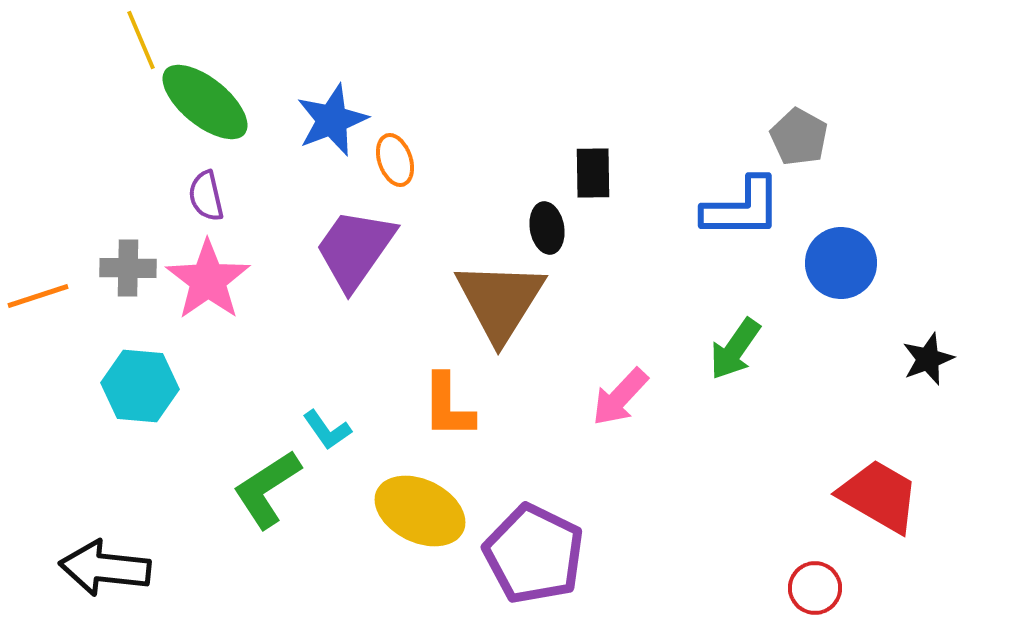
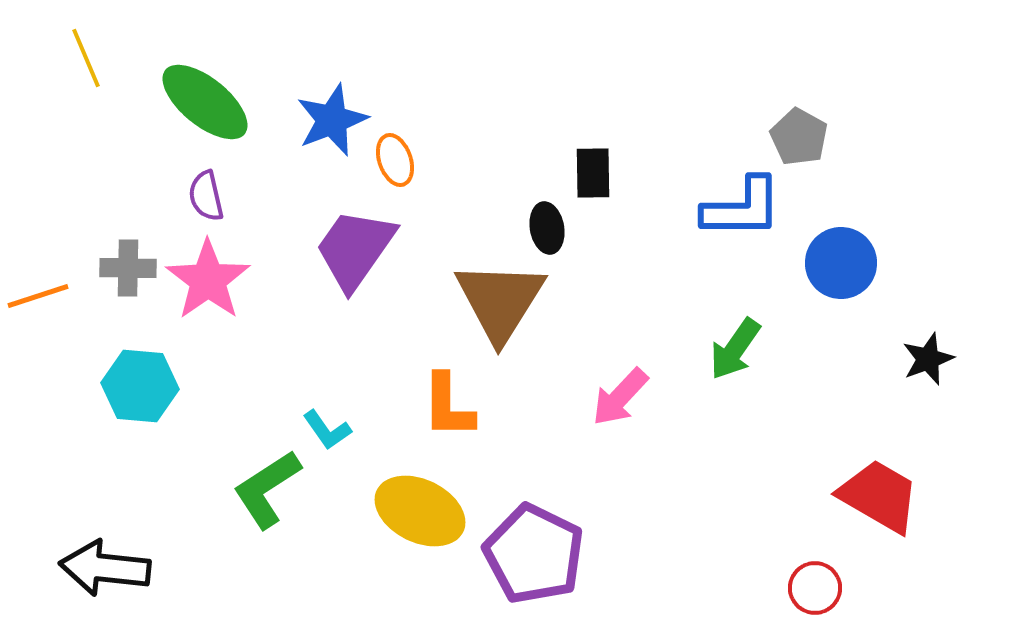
yellow line: moved 55 px left, 18 px down
